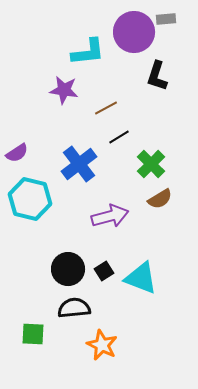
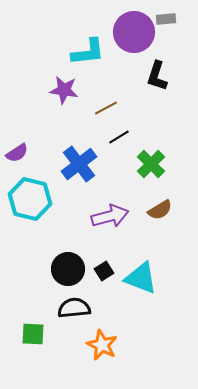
brown semicircle: moved 11 px down
